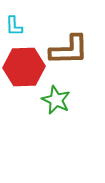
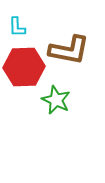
cyan L-shape: moved 3 px right, 1 px down
brown L-shape: rotated 12 degrees clockwise
